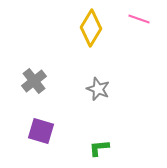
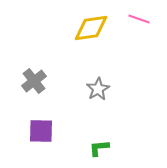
yellow diamond: rotated 51 degrees clockwise
gray star: rotated 20 degrees clockwise
purple square: rotated 16 degrees counterclockwise
